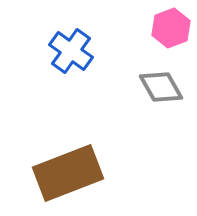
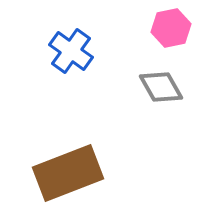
pink hexagon: rotated 9 degrees clockwise
